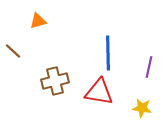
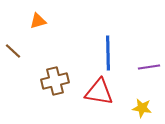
purple line: rotated 70 degrees clockwise
